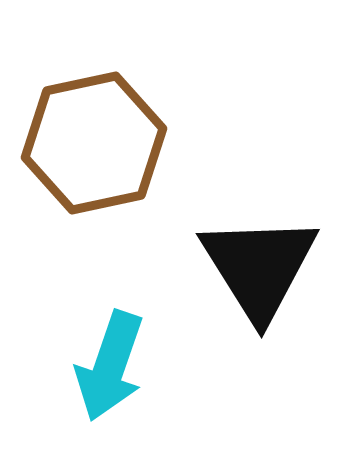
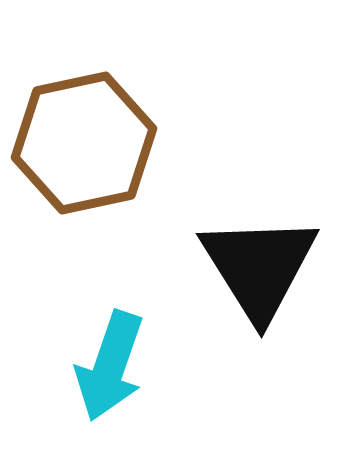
brown hexagon: moved 10 px left
